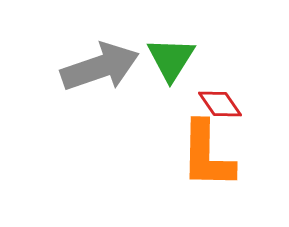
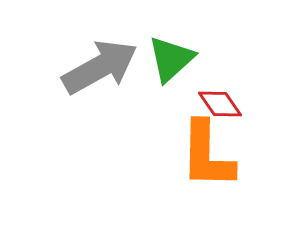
green triangle: rotated 16 degrees clockwise
gray arrow: rotated 10 degrees counterclockwise
